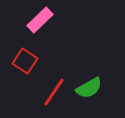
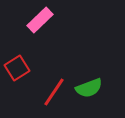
red square: moved 8 px left, 7 px down; rotated 25 degrees clockwise
green semicircle: rotated 8 degrees clockwise
